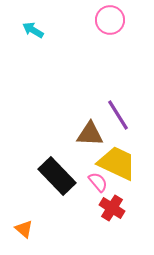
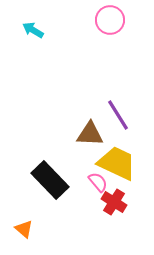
black rectangle: moved 7 px left, 4 px down
red cross: moved 2 px right, 6 px up
